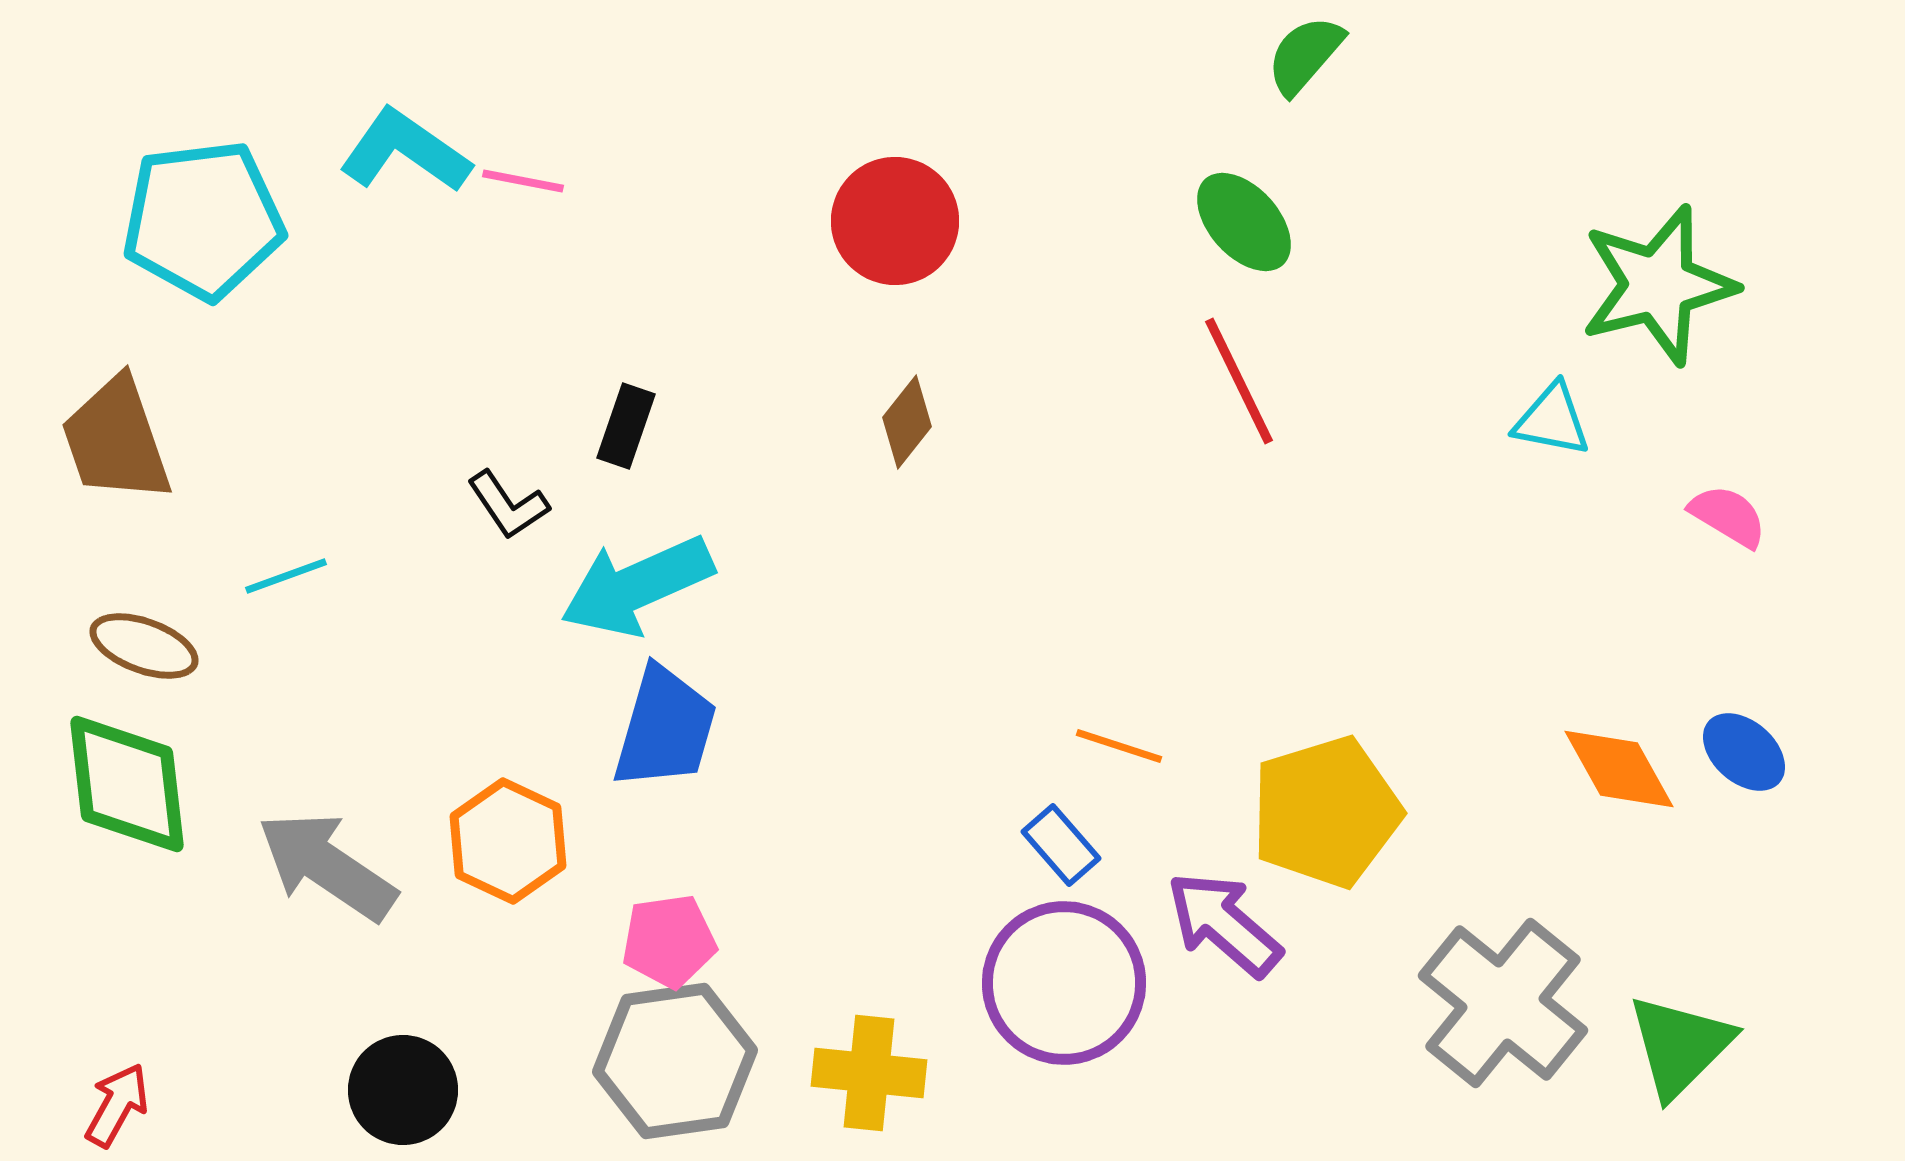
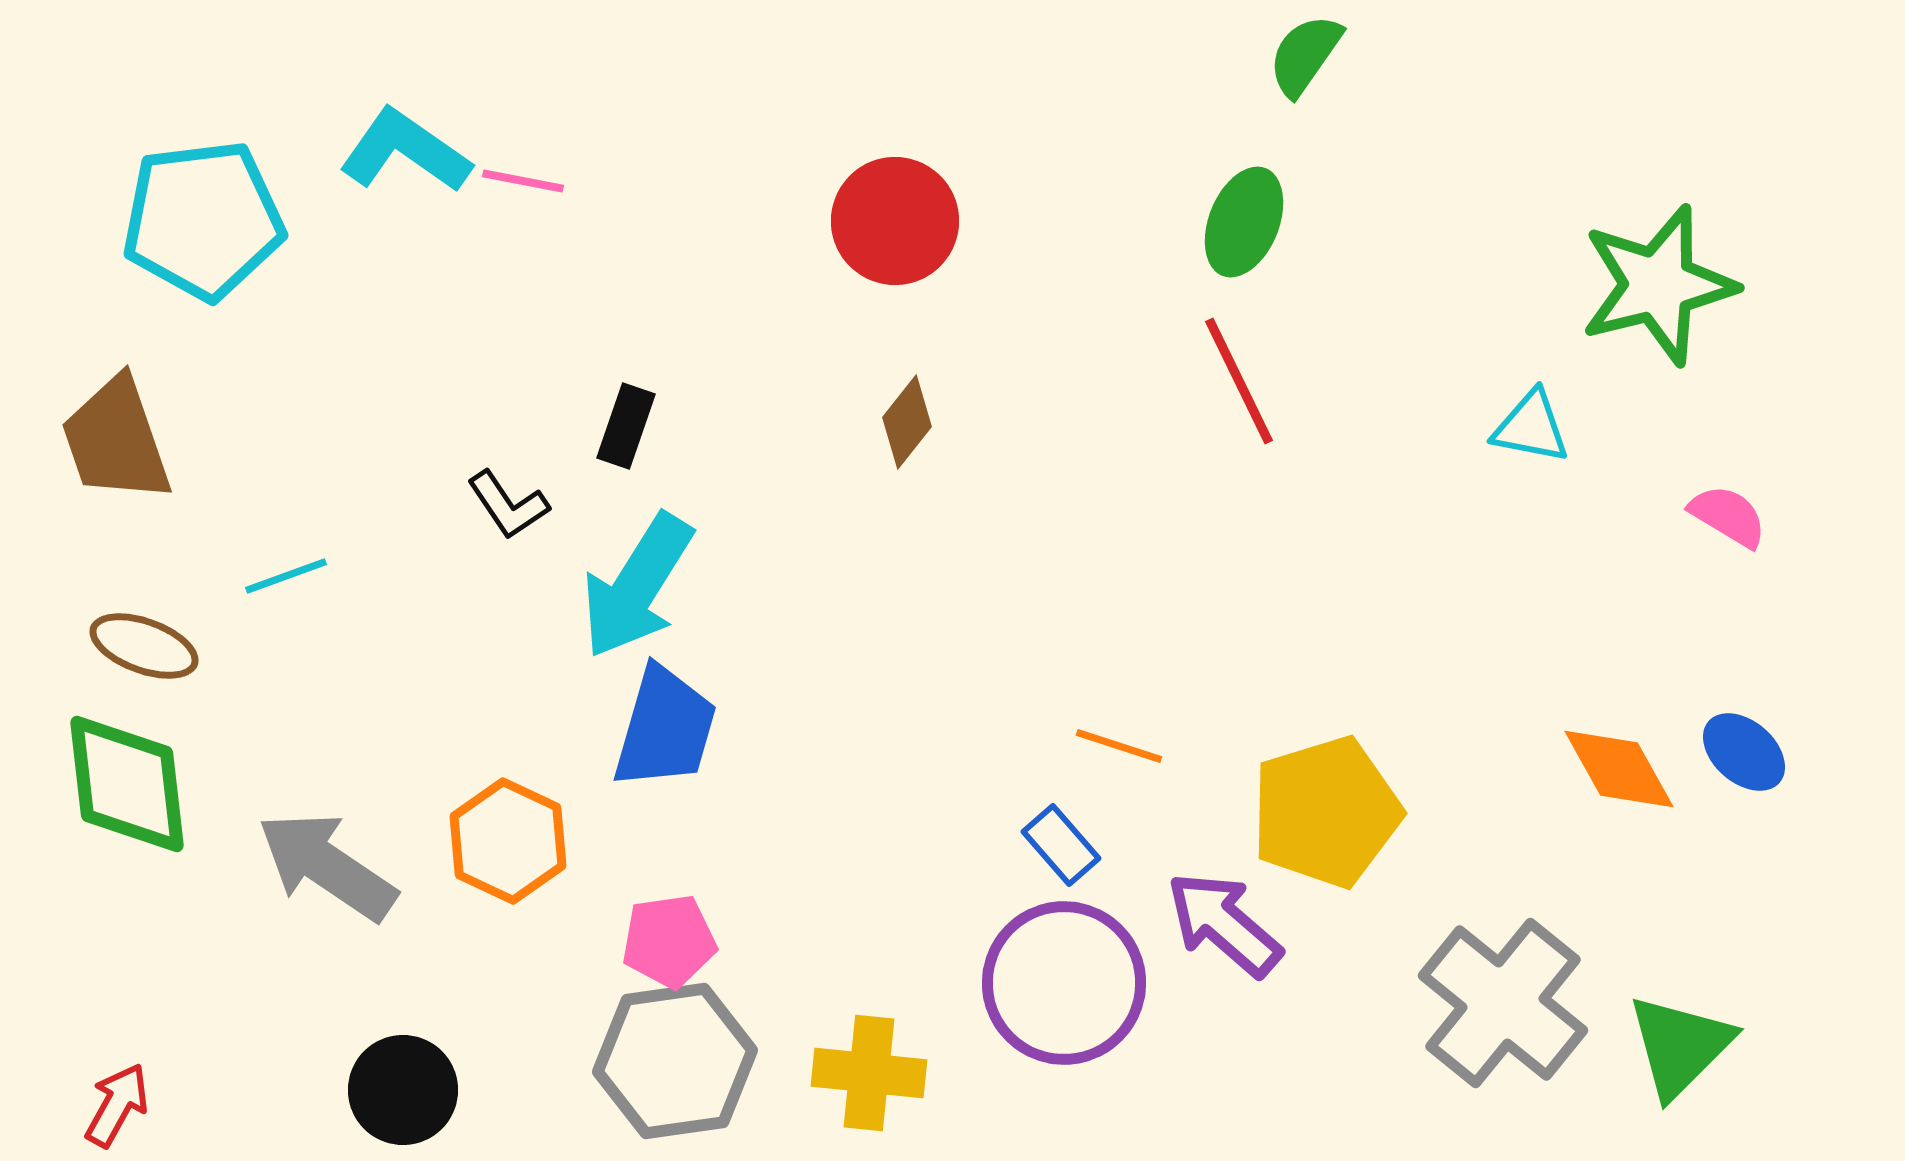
green semicircle: rotated 6 degrees counterclockwise
green ellipse: rotated 64 degrees clockwise
cyan triangle: moved 21 px left, 7 px down
cyan arrow: rotated 34 degrees counterclockwise
